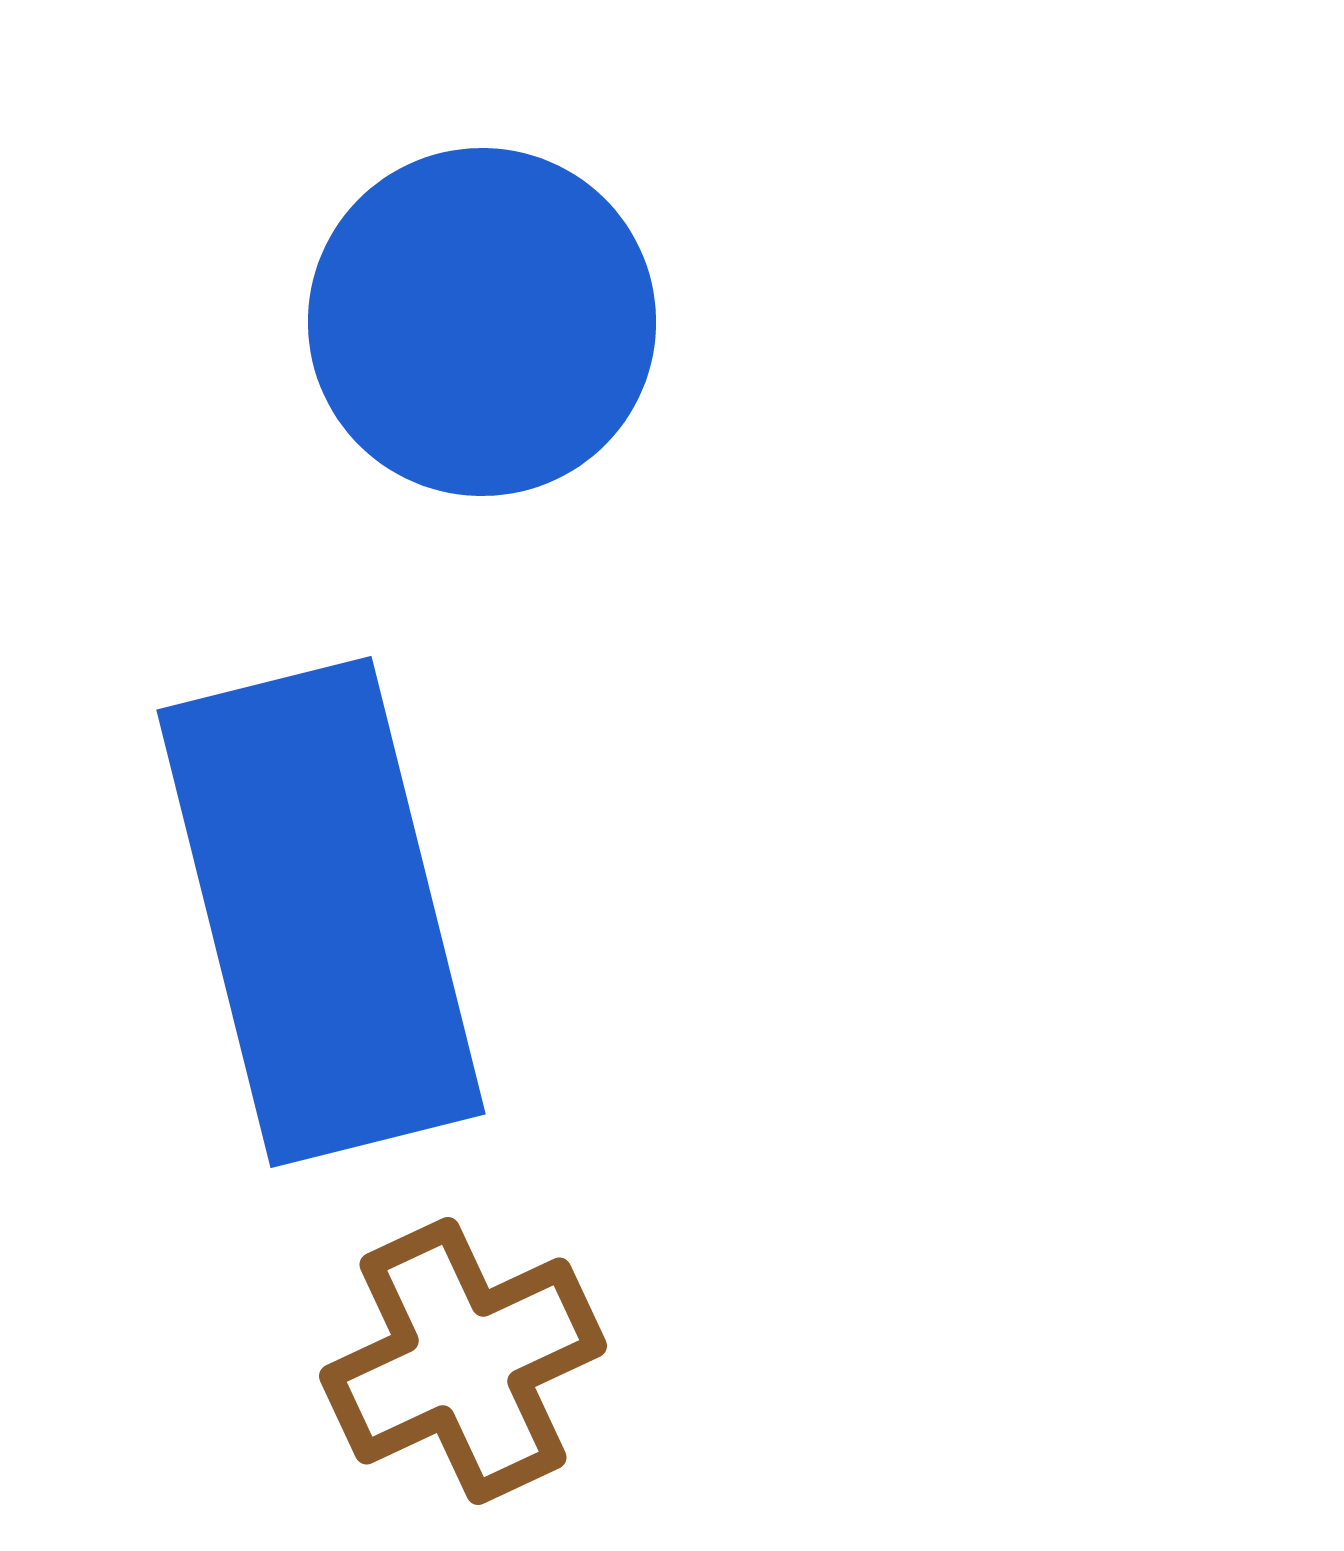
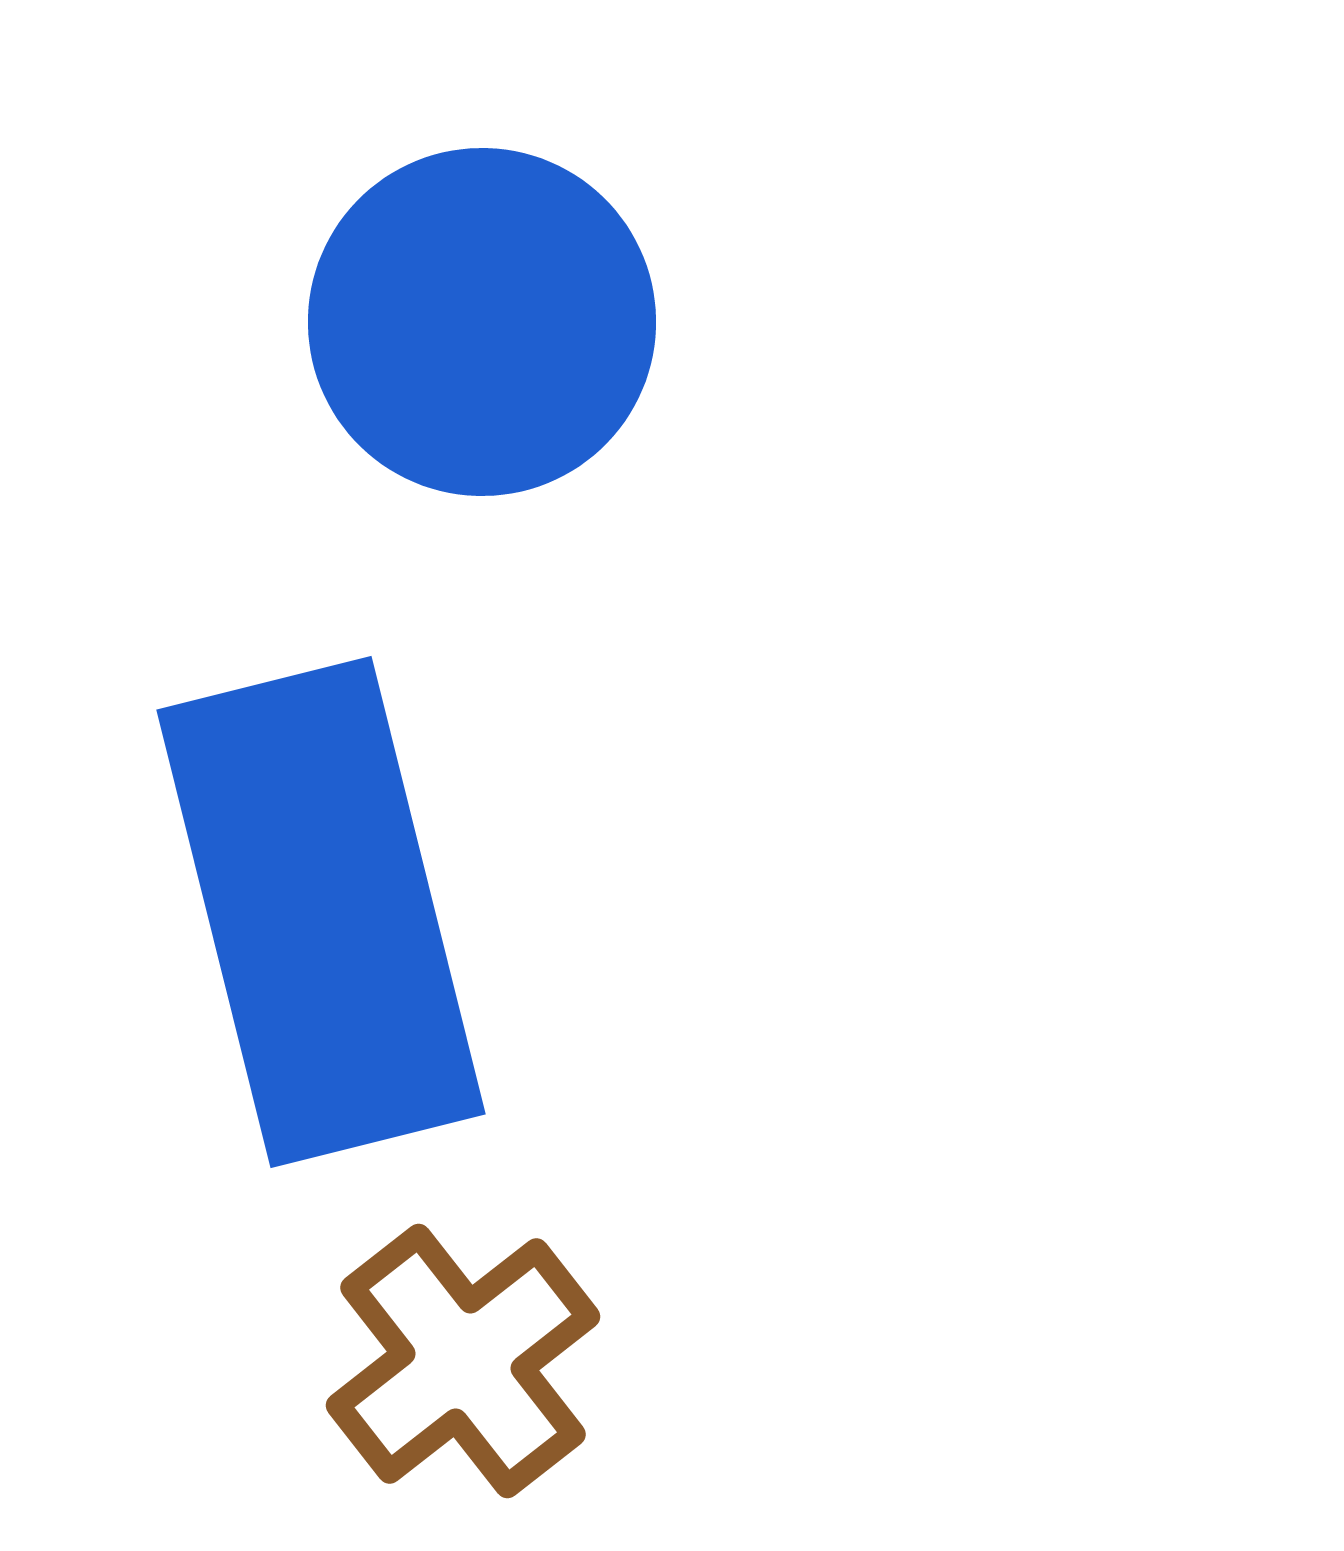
brown cross: rotated 13 degrees counterclockwise
